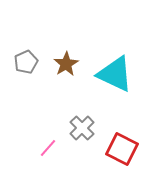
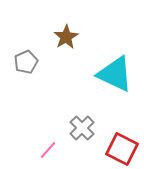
brown star: moved 27 px up
pink line: moved 2 px down
